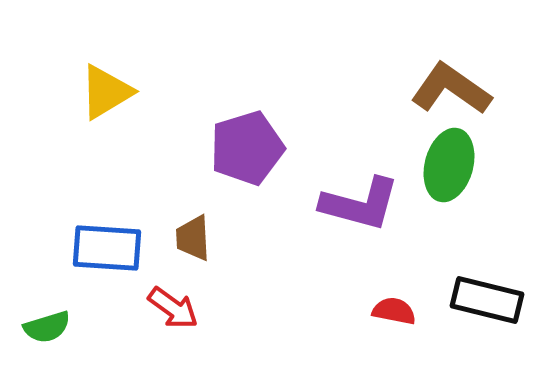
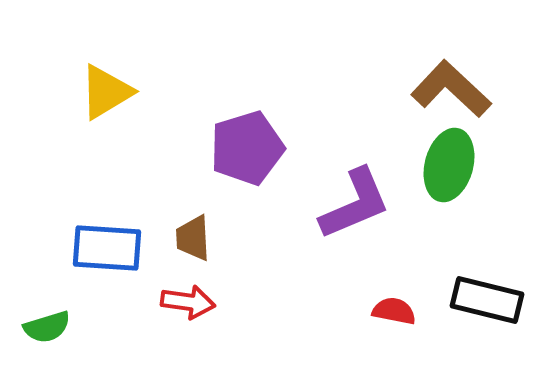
brown L-shape: rotated 8 degrees clockwise
purple L-shape: moved 5 px left; rotated 38 degrees counterclockwise
red arrow: moved 15 px right, 6 px up; rotated 28 degrees counterclockwise
